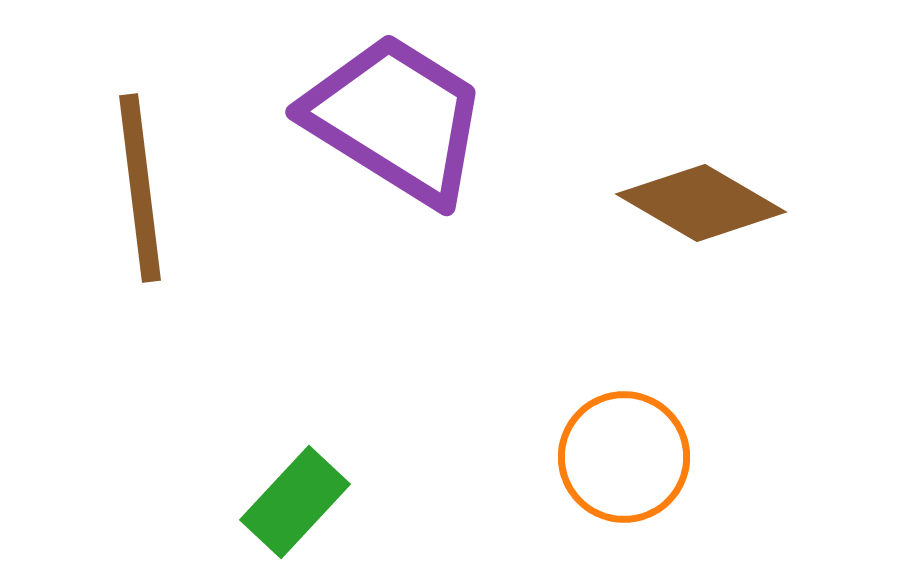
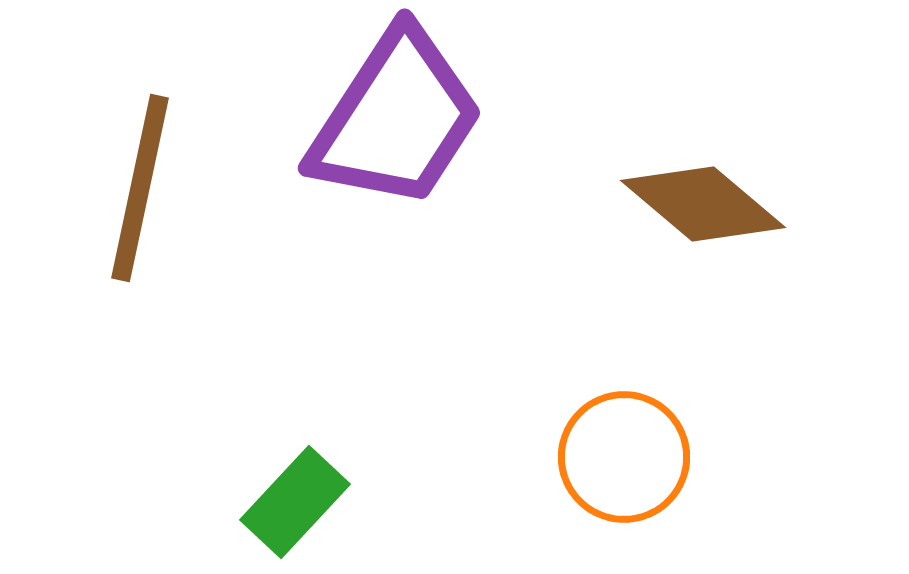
purple trapezoid: rotated 91 degrees clockwise
brown line: rotated 19 degrees clockwise
brown diamond: moved 2 px right, 1 px down; rotated 10 degrees clockwise
